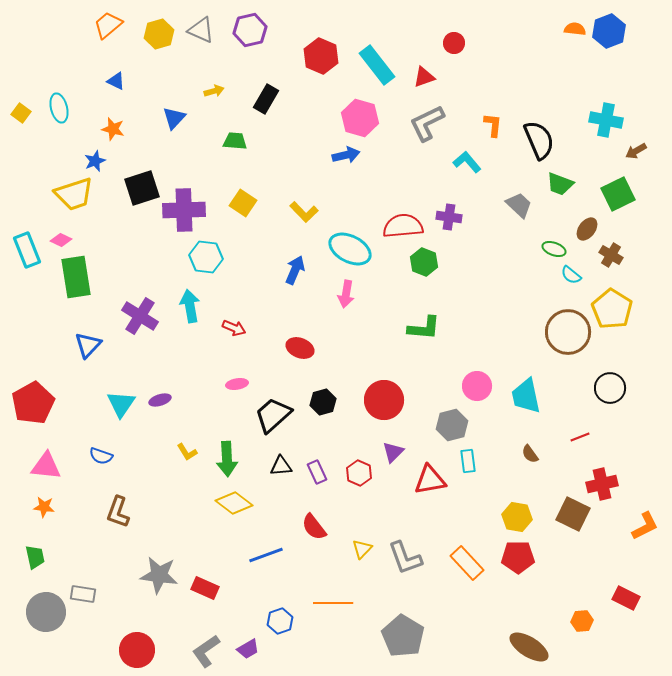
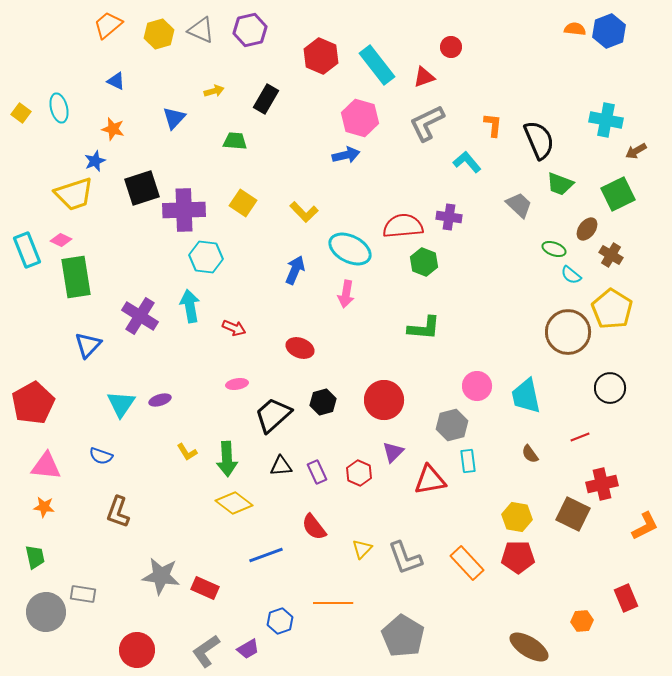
red circle at (454, 43): moved 3 px left, 4 px down
gray star at (159, 575): moved 2 px right, 1 px down
red rectangle at (626, 598): rotated 40 degrees clockwise
